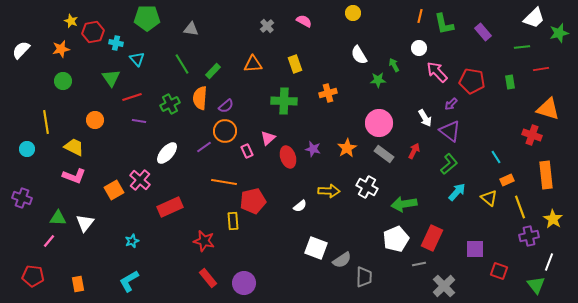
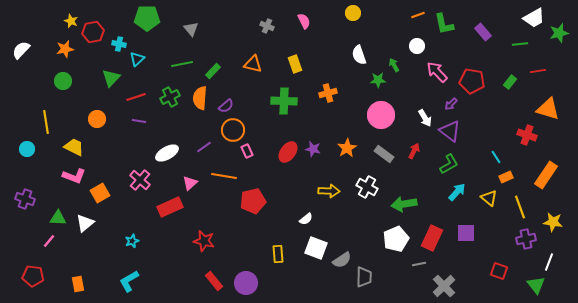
orange line at (420, 16): moved 2 px left, 1 px up; rotated 56 degrees clockwise
white trapezoid at (534, 18): rotated 15 degrees clockwise
pink semicircle at (304, 21): rotated 35 degrees clockwise
gray cross at (267, 26): rotated 24 degrees counterclockwise
gray triangle at (191, 29): rotated 42 degrees clockwise
cyan cross at (116, 43): moved 3 px right, 1 px down
green line at (522, 47): moved 2 px left, 3 px up
white circle at (419, 48): moved 2 px left, 2 px up
orange star at (61, 49): moved 4 px right
white semicircle at (359, 55): rotated 12 degrees clockwise
cyan triangle at (137, 59): rotated 28 degrees clockwise
green line at (182, 64): rotated 70 degrees counterclockwise
orange triangle at (253, 64): rotated 18 degrees clockwise
red line at (541, 69): moved 3 px left, 2 px down
green triangle at (111, 78): rotated 18 degrees clockwise
green rectangle at (510, 82): rotated 48 degrees clockwise
red line at (132, 97): moved 4 px right
green cross at (170, 104): moved 7 px up
orange circle at (95, 120): moved 2 px right, 1 px up
pink circle at (379, 123): moved 2 px right, 8 px up
orange circle at (225, 131): moved 8 px right, 1 px up
red cross at (532, 135): moved 5 px left
pink triangle at (268, 138): moved 78 px left, 45 px down
white ellipse at (167, 153): rotated 20 degrees clockwise
red ellipse at (288, 157): moved 5 px up; rotated 55 degrees clockwise
green L-shape at (449, 164): rotated 10 degrees clockwise
orange rectangle at (546, 175): rotated 40 degrees clockwise
orange rectangle at (507, 180): moved 1 px left, 3 px up
orange line at (224, 182): moved 6 px up
orange square at (114, 190): moved 14 px left, 3 px down
purple cross at (22, 198): moved 3 px right, 1 px down
white semicircle at (300, 206): moved 6 px right, 13 px down
yellow star at (553, 219): moved 3 px down; rotated 24 degrees counterclockwise
yellow rectangle at (233, 221): moved 45 px right, 33 px down
white triangle at (85, 223): rotated 12 degrees clockwise
purple cross at (529, 236): moved 3 px left, 3 px down
purple square at (475, 249): moved 9 px left, 16 px up
red rectangle at (208, 278): moved 6 px right, 3 px down
purple circle at (244, 283): moved 2 px right
